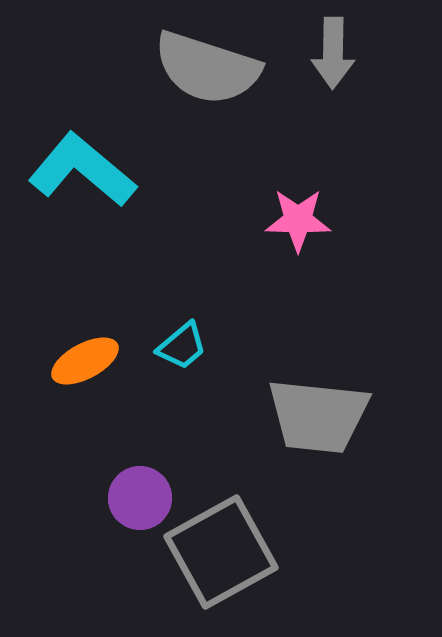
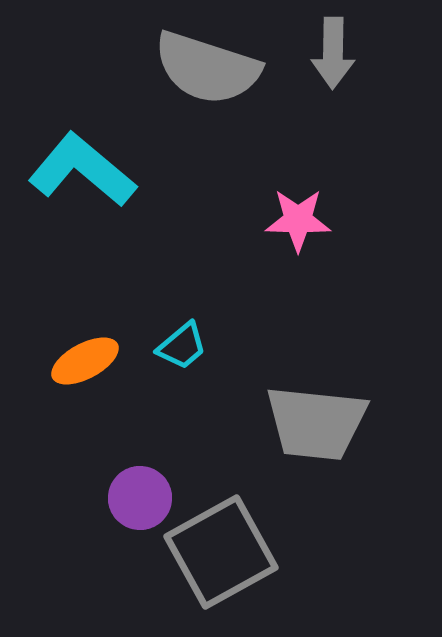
gray trapezoid: moved 2 px left, 7 px down
